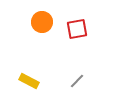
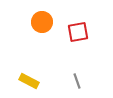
red square: moved 1 px right, 3 px down
gray line: rotated 63 degrees counterclockwise
